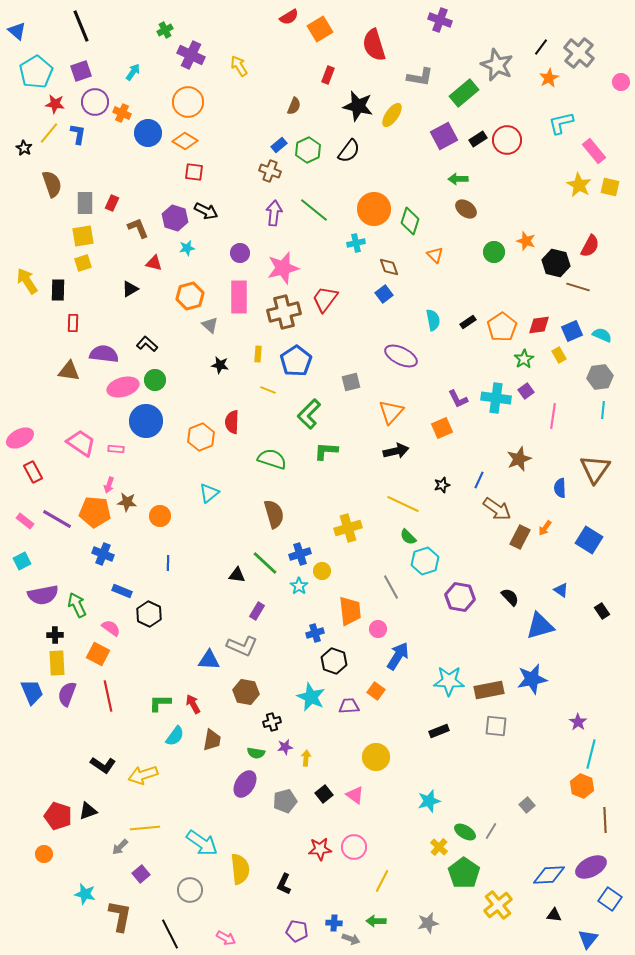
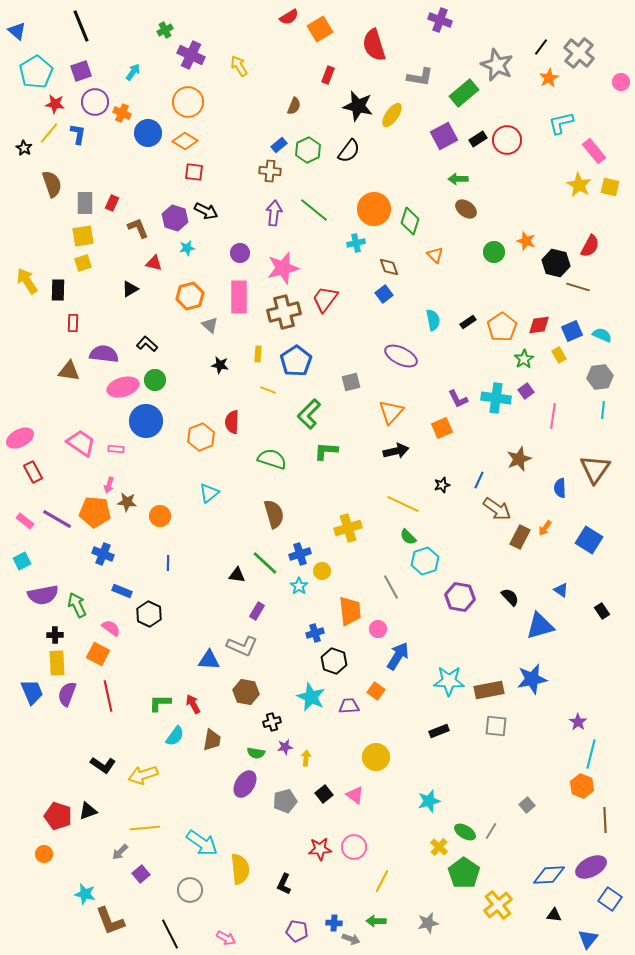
brown cross at (270, 171): rotated 15 degrees counterclockwise
gray arrow at (120, 847): moved 5 px down
brown L-shape at (120, 916): moved 10 px left, 5 px down; rotated 148 degrees clockwise
